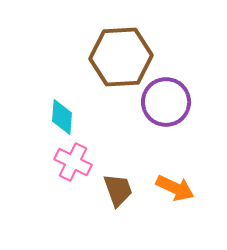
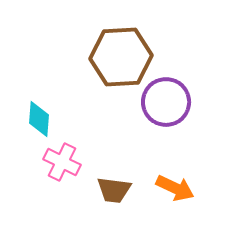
cyan diamond: moved 23 px left, 2 px down
pink cross: moved 11 px left
brown trapezoid: moved 4 px left; rotated 117 degrees clockwise
